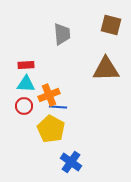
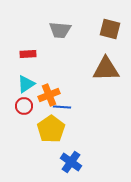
brown square: moved 1 px left, 4 px down
gray trapezoid: moved 2 px left, 4 px up; rotated 100 degrees clockwise
red rectangle: moved 2 px right, 11 px up
cyan triangle: rotated 36 degrees counterclockwise
blue line: moved 4 px right
yellow pentagon: rotated 8 degrees clockwise
